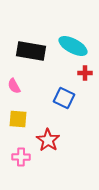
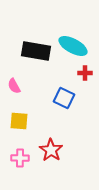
black rectangle: moved 5 px right
yellow square: moved 1 px right, 2 px down
red star: moved 3 px right, 10 px down
pink cross: moved 1 px left, 1 px down
